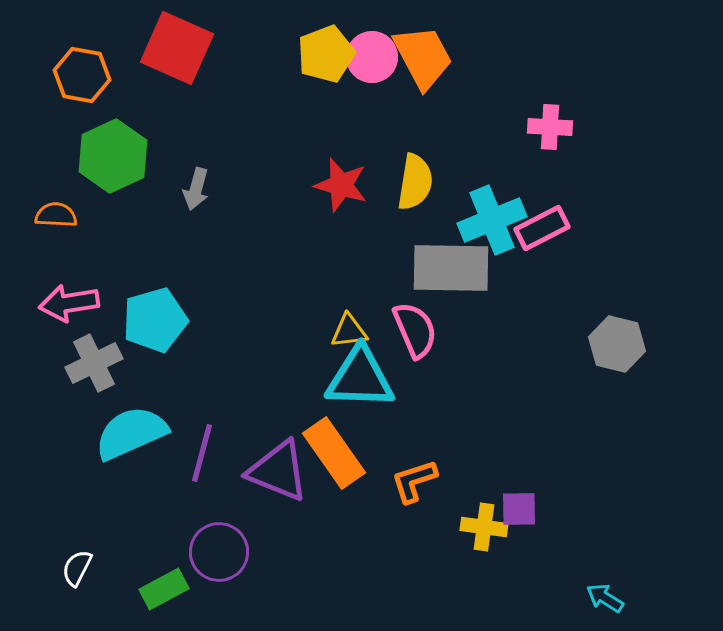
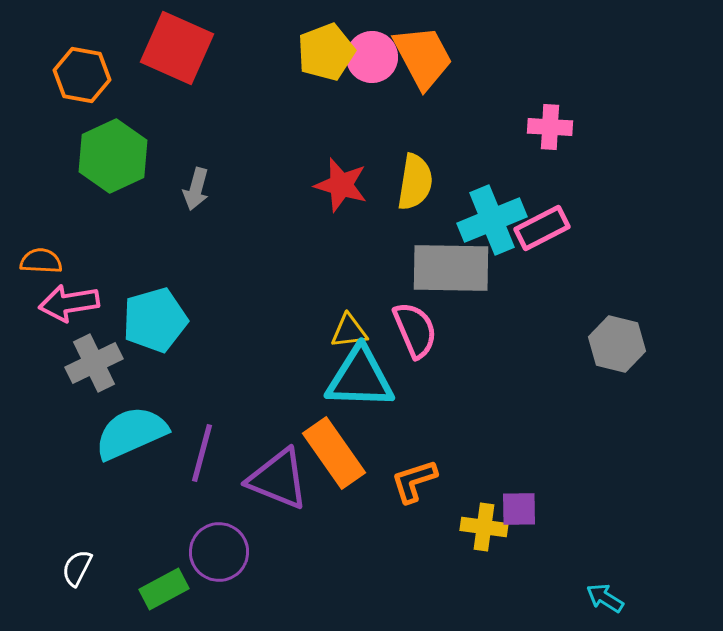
yellow pentagon: moved 2 px up
orange semicircle: moved 15 px left, 46 px down
purple triangle: moved 8 px down
